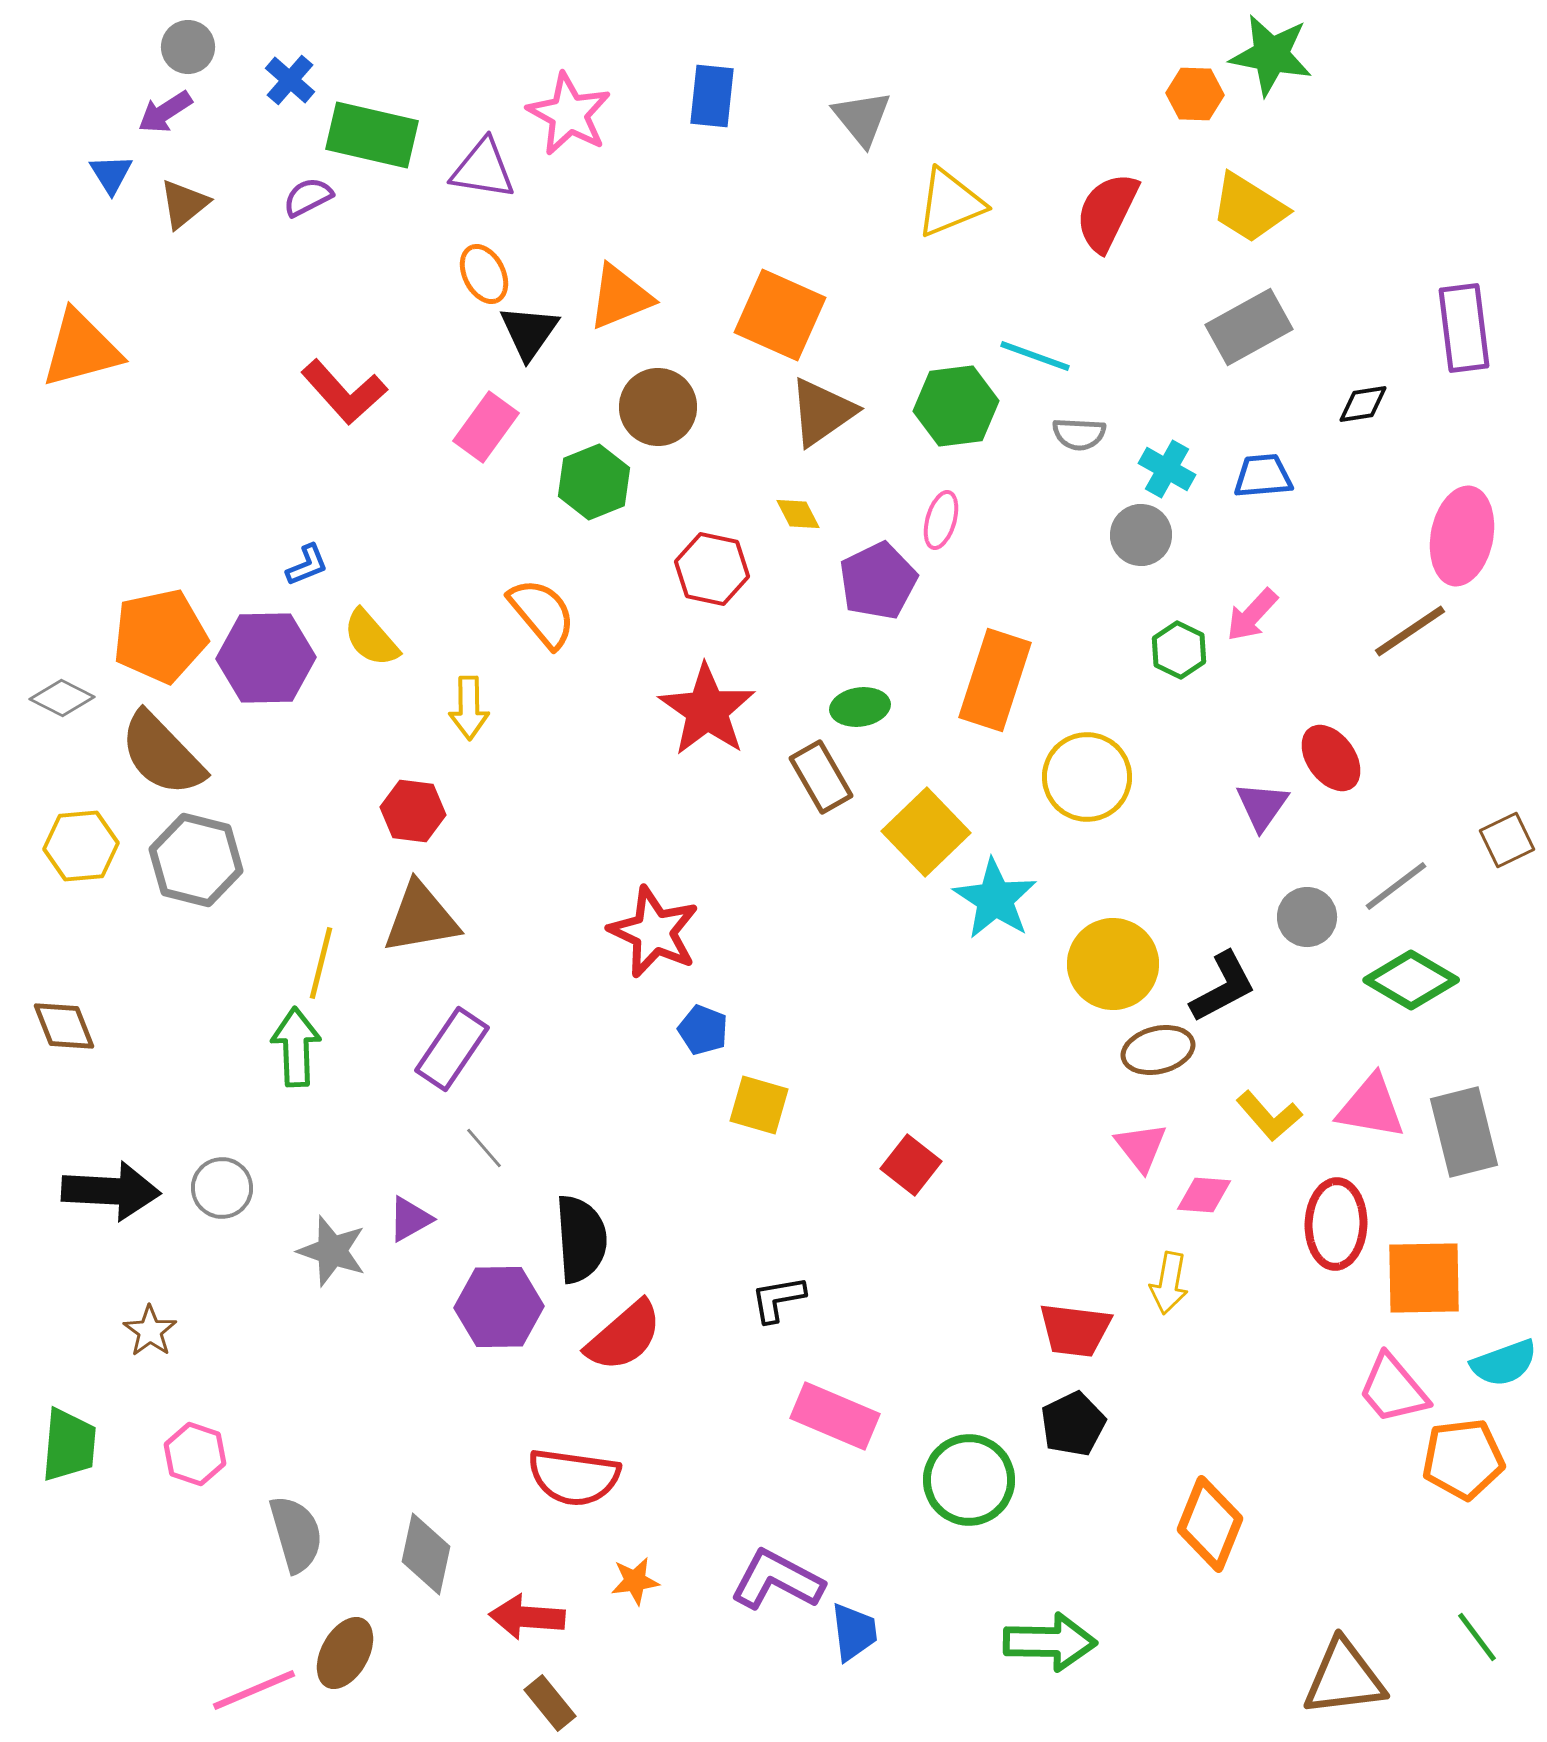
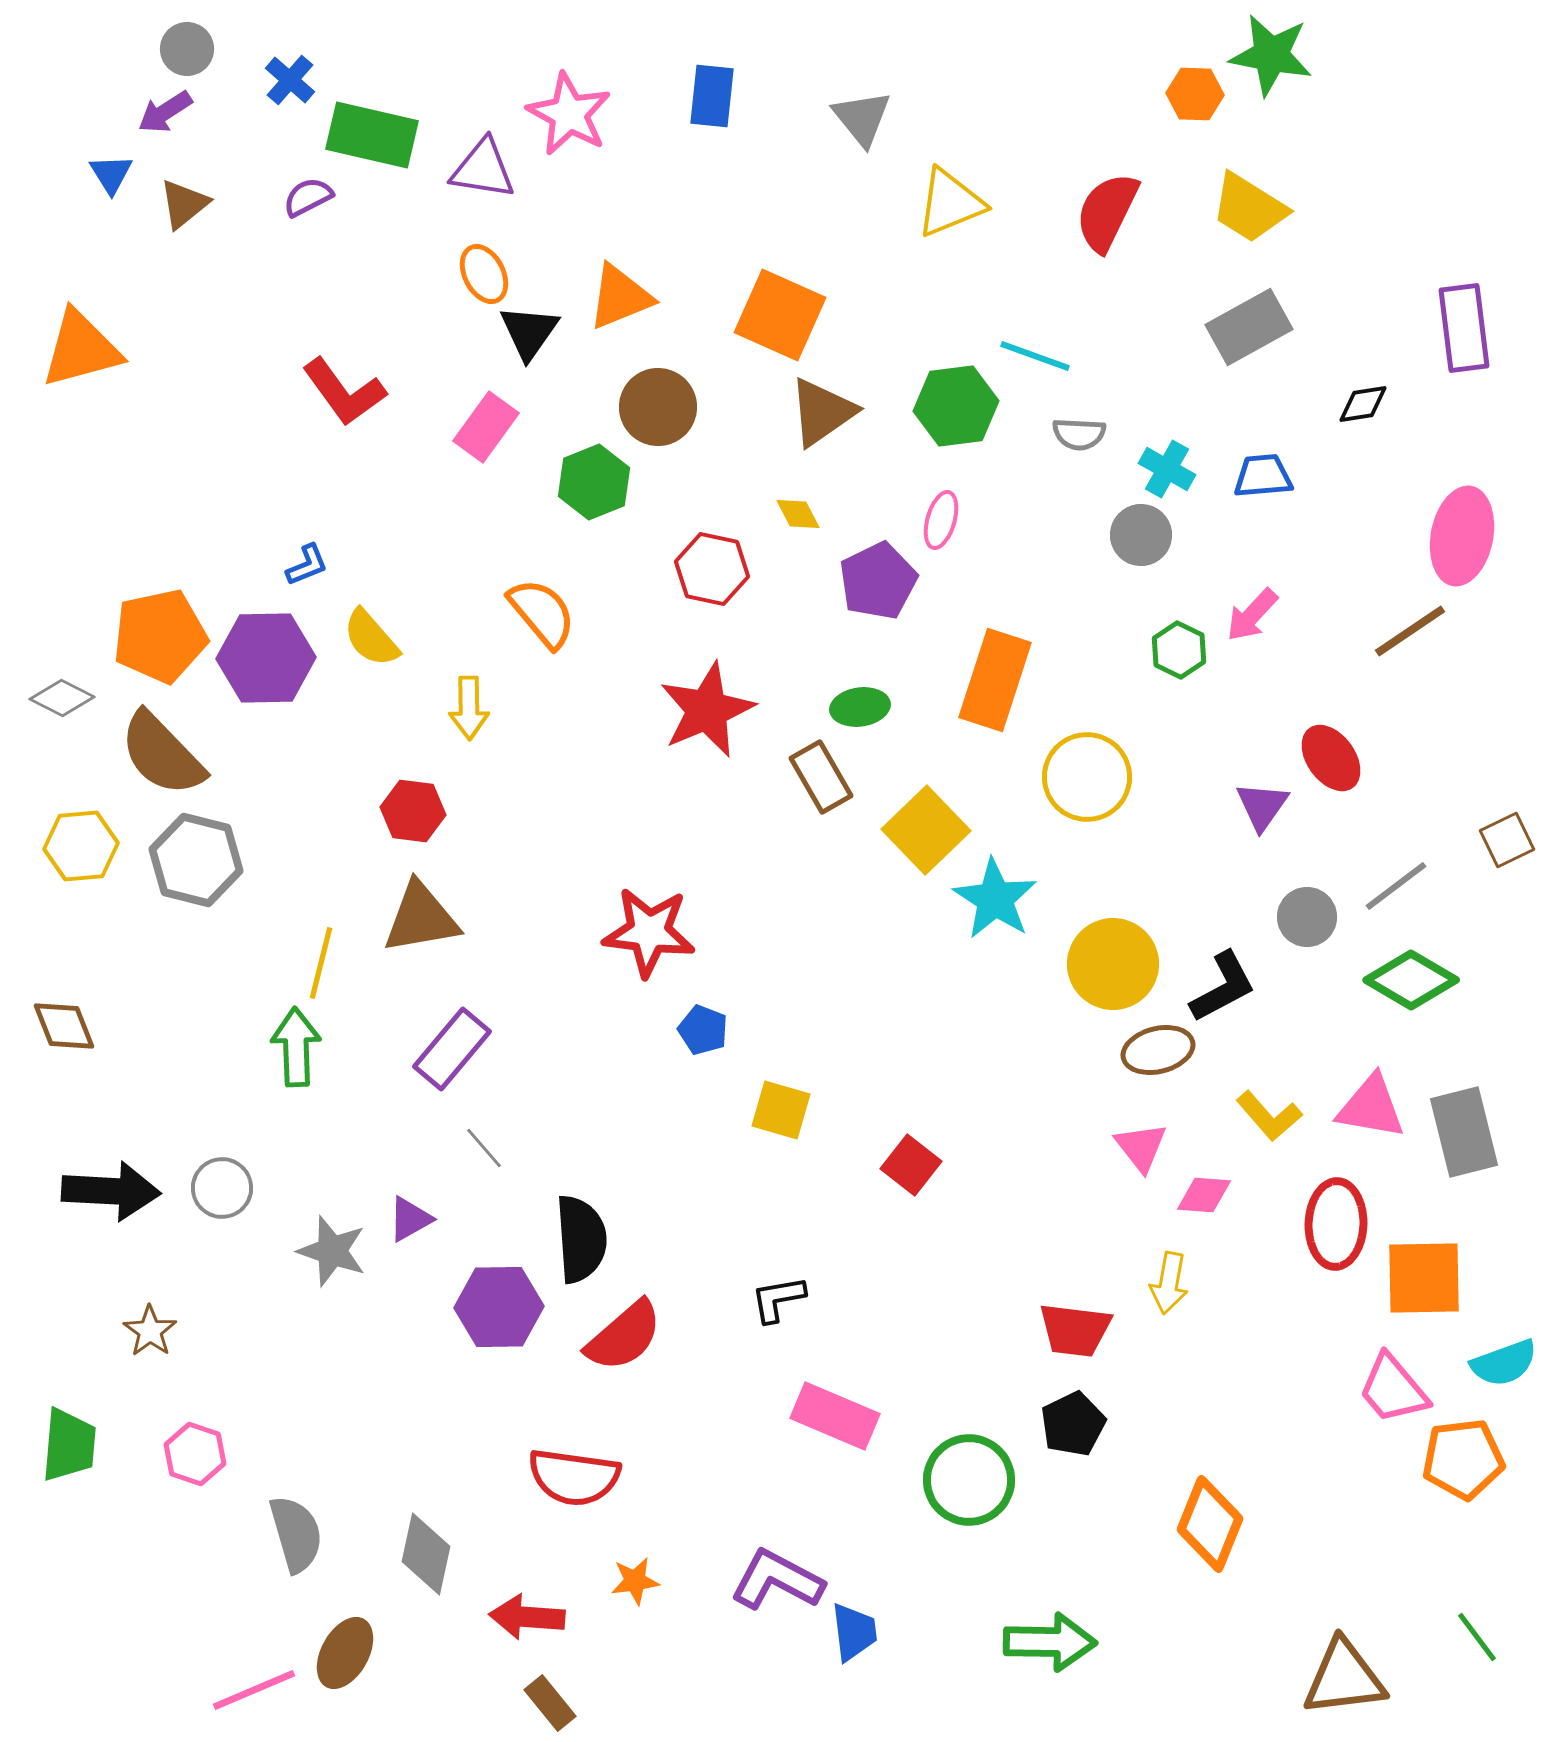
gray circle at (188, 47): moved 1 px left, 2 px down
red L-shape at (344, 392): rotated 6 degrees clockwise
red star at (707, 710): rotated 14 degrees clockwise
yellow square at (926, 832): moved 2 px up
red star at (654, 932): moved 5 px left; rotated 18 degrees counterclockwise
purple rectangle at (452, 1049): rotated 6 degrees clockwise
yellow square at (759, 1105): moved 22 px right, 5 px down
